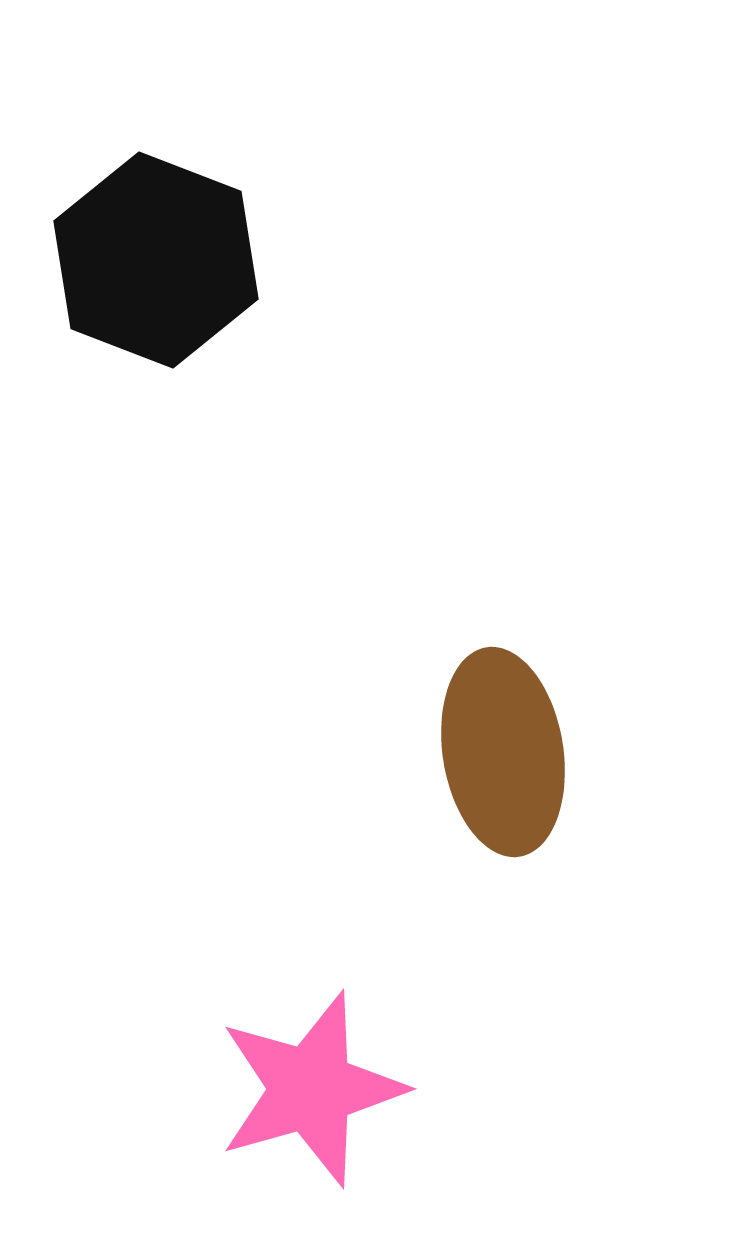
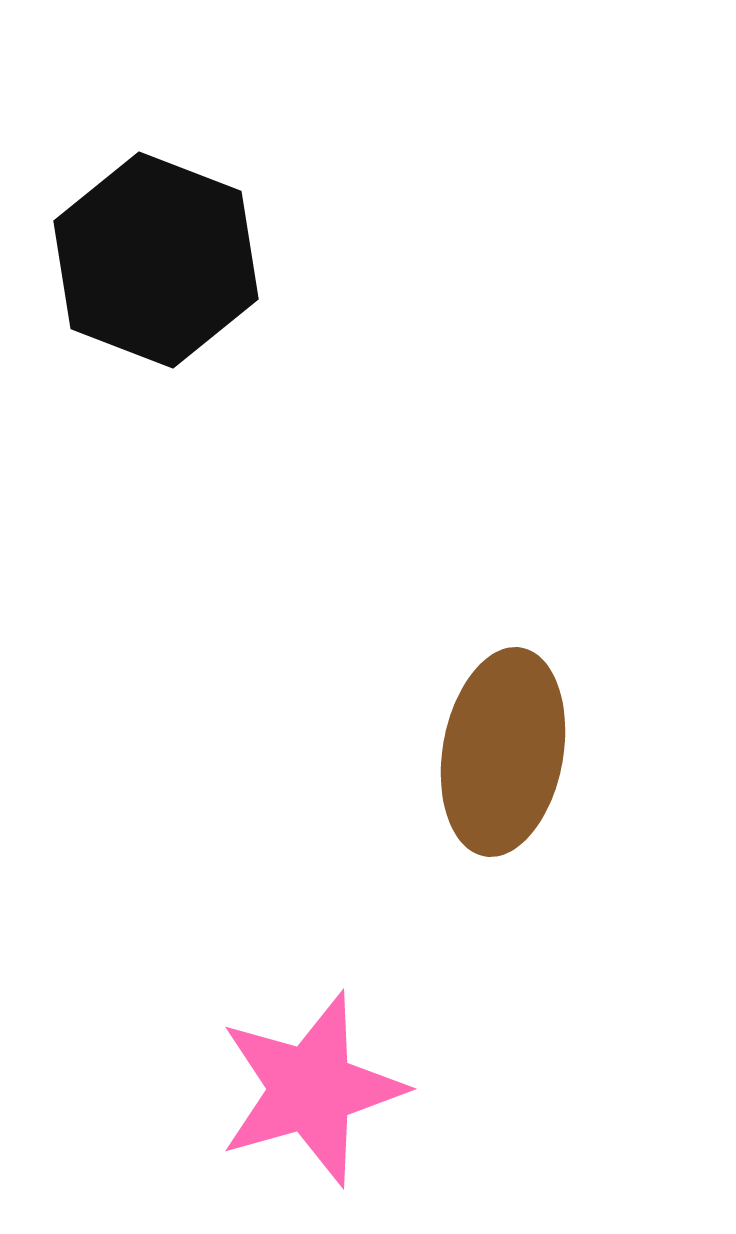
brown ellipse: rotated 19 degrees clockwise
